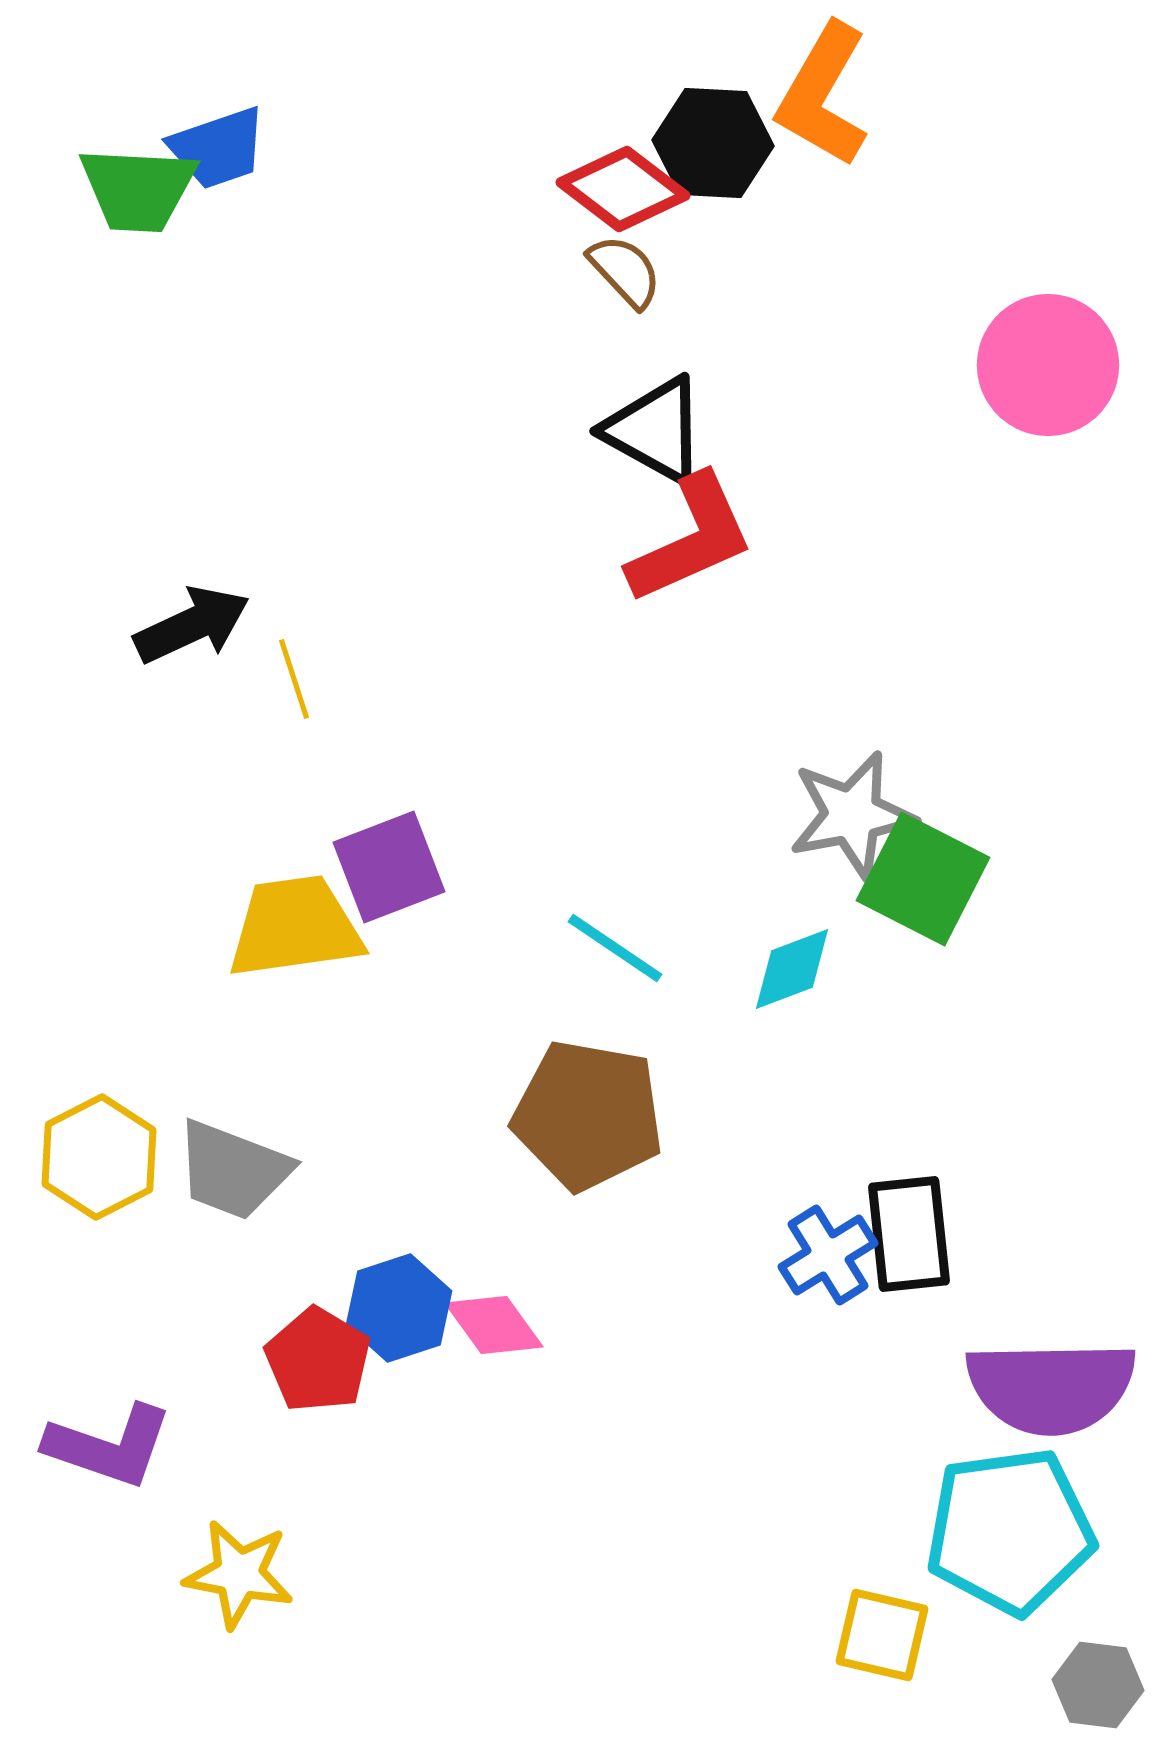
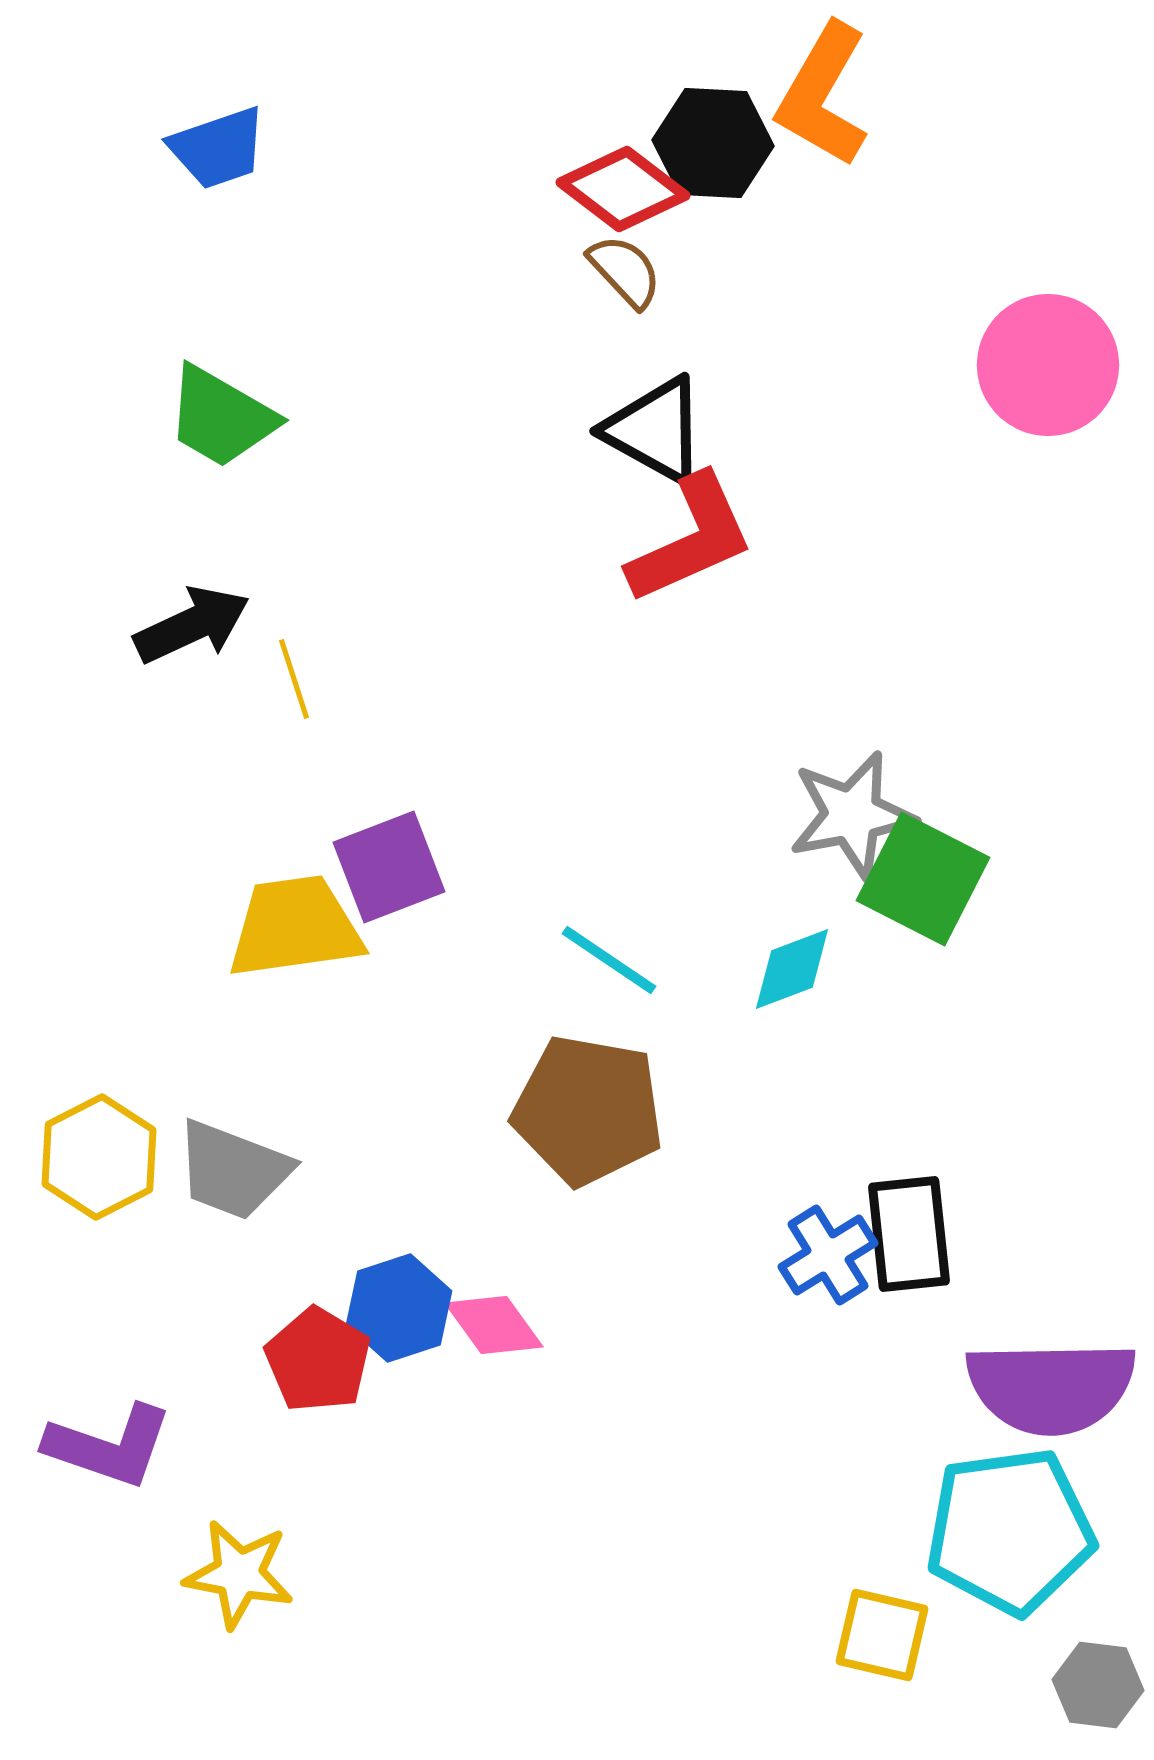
green trapezoid: moved 83 px right, 228 px down; rotated 27 degrees clockwise
cyan line: moved 6 px left, 12 px down
brown pentagon: moved 5 px up
